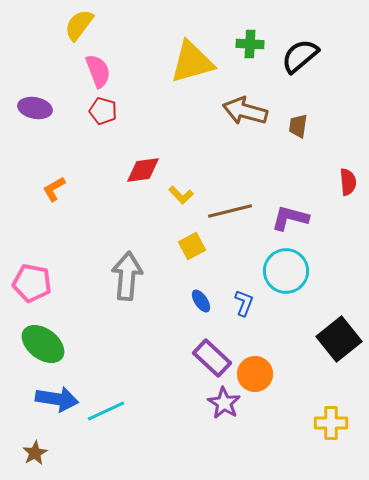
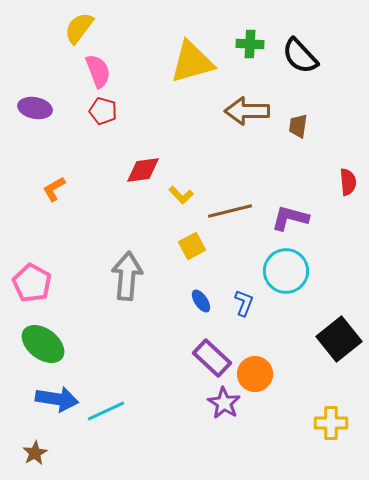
yellow semicircle: moved 3 px down
black semicircle: rotated 93 degrees counterclockwise
brown arrow: moved 2 px right; rotated 15 degrees counterclockwise
pink pentagon: rotated 18 degrees clockwise
